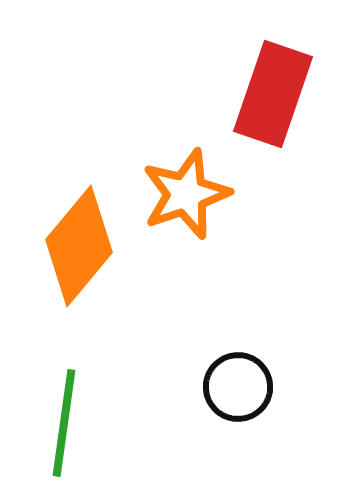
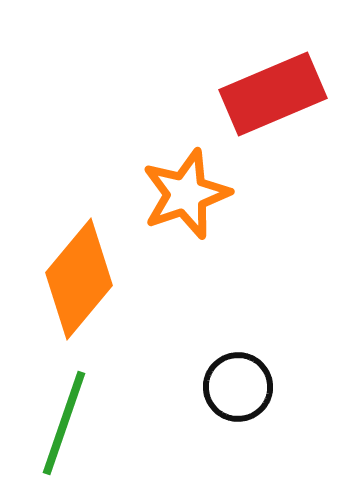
red rectangle: rotated 48 degrees clockwise
orange diamond: moved 33 px down
green line: rotated 11 degrees clockwise
